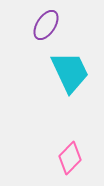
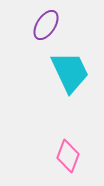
pink diamond: moved 2 px left, 2 px up; rotated 24 degrees counterclockwise
